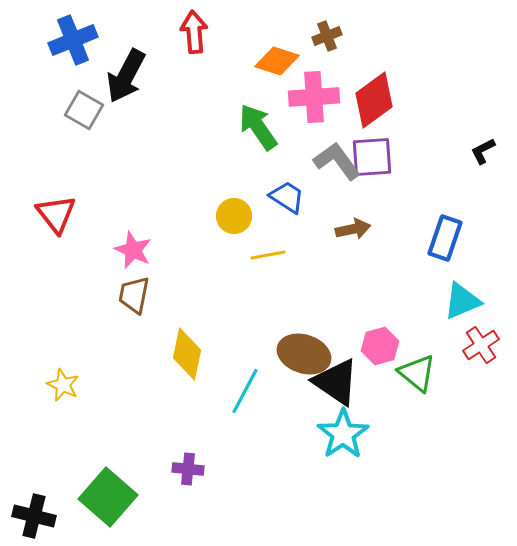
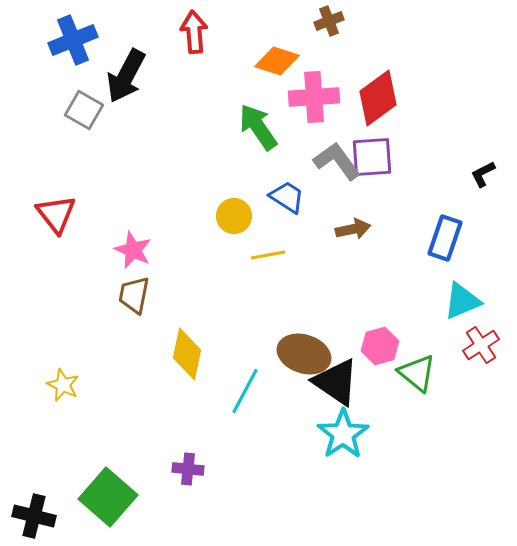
brown cross: moved 2 px right, 15 px up
red diamond: moved 4 px right, 2 px up
black L-shape: moved 23 px down
